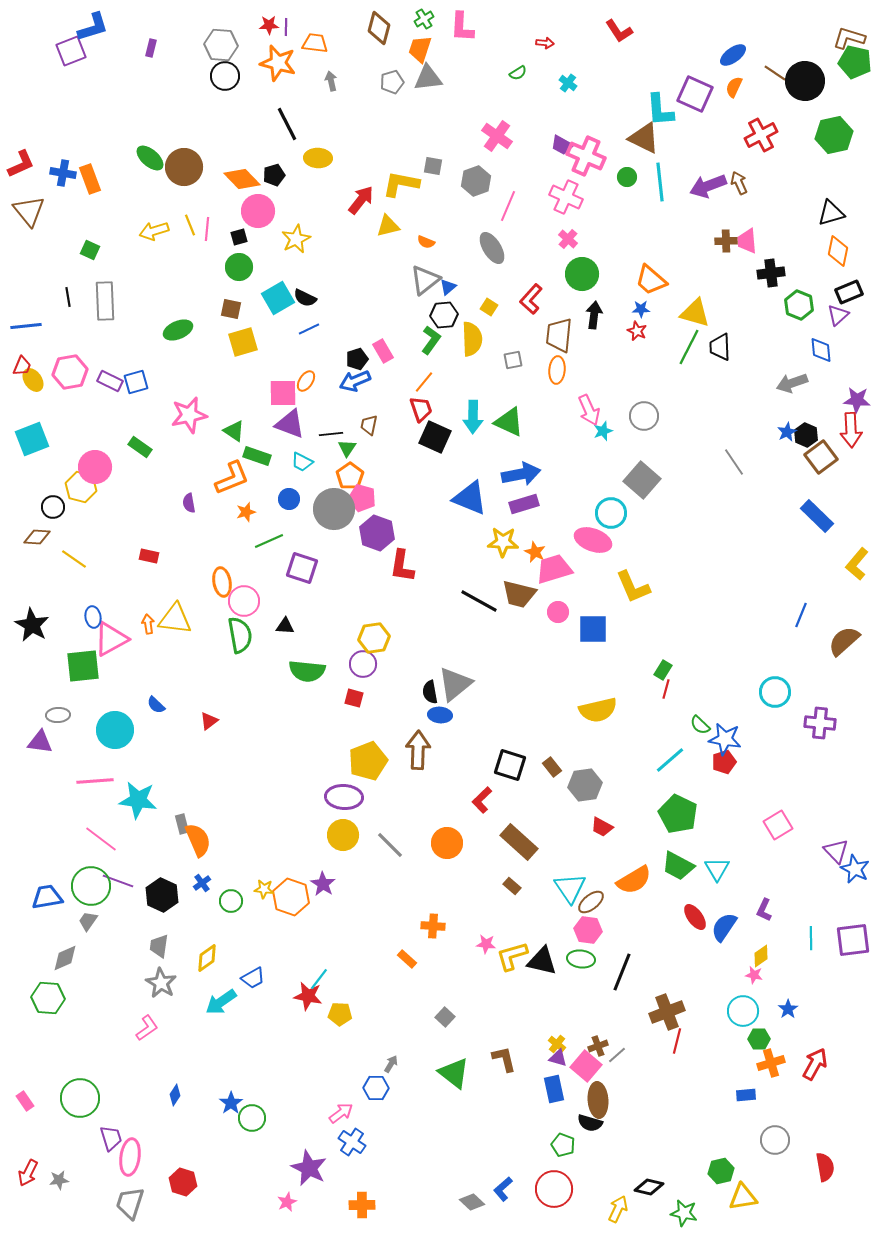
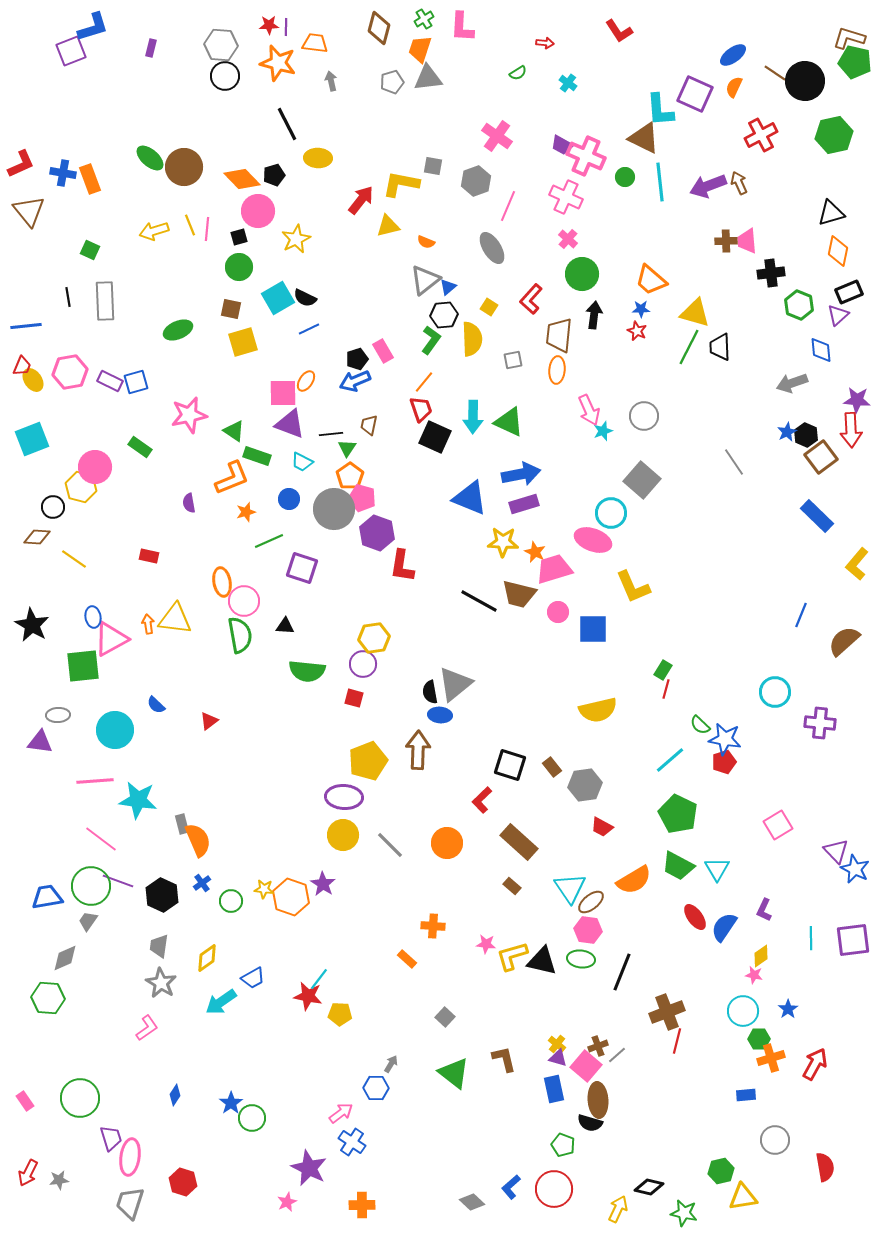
green circle at (627, 177): moved 2 px left
orange cross at (771, 1063): moved 5 px up
blue L-shape at (503, 1189): moved 8 px right, 2 px up
